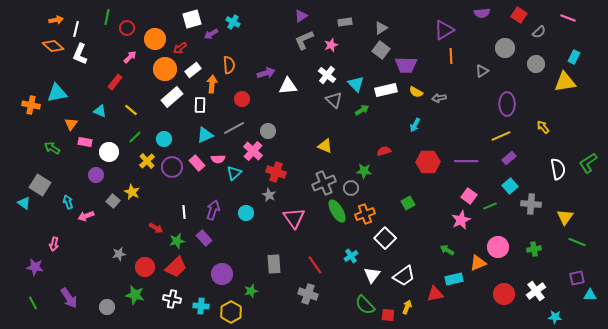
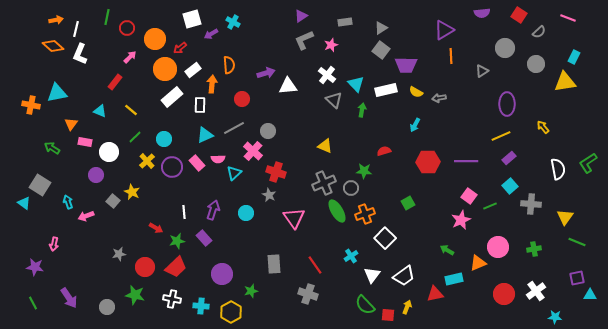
green arrow at (362, 110): rotated 48 degrees counterclockwise
